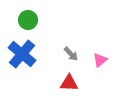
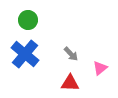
blue cross: moved 3 px right
pink triangle: moved 8 px down
red triangle: moved 1 px right
